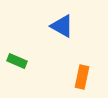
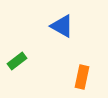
green rectangle: rotated 60 degrees counterclockwise
